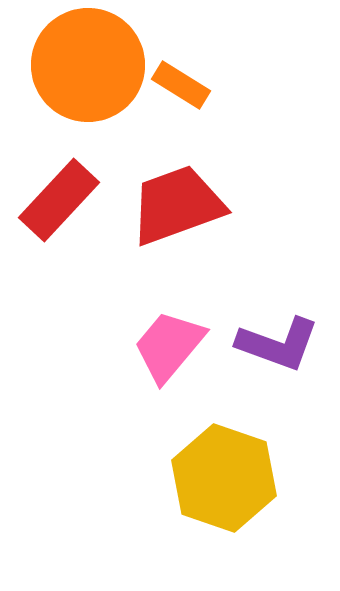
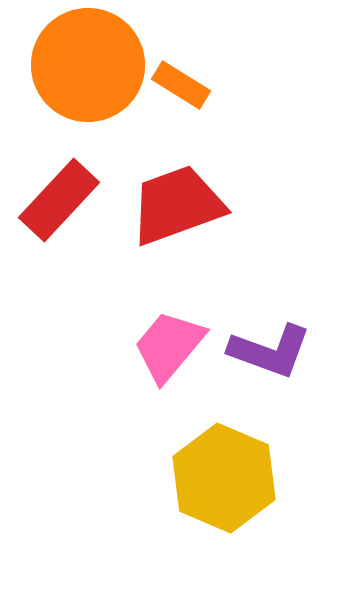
purple L-shape: moved 8 px left, 7 px down
yellow hexagon: rotated 4 degrees clockwise
